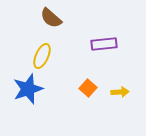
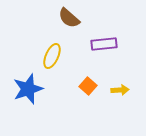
brown semicircle: moved 18 px right
yellow ellipse: moved 10 px right
orange square: moved 2 px up
yellow arrow: moved 2 px up
